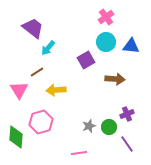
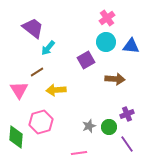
pink cross: moved 1 px right, 1 px down
